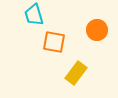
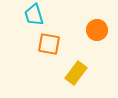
orange square: moved 5 px left, 2 px down
